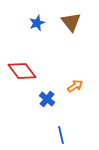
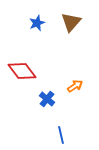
brown triangle: rotated 20 degrees clockwise
